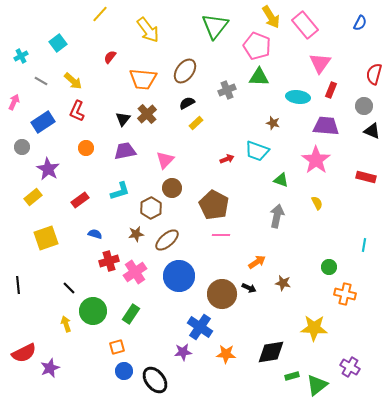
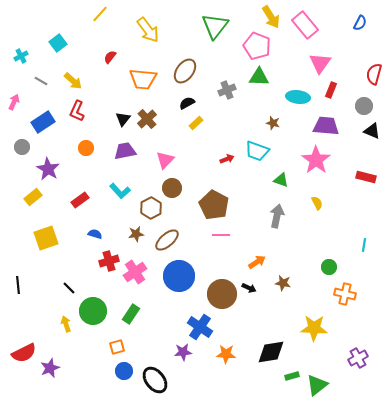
brown cross at (147, 114): moved 5 px down
cyan L-shape at (120, 191): rotated 65 degrees clockwise
purple cross at (350, 367): moved 8 px right, 9 px up; rotated 30 degrees clockwise
